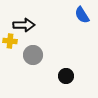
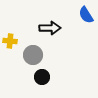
blue semicircle: moved 4 px right
black arrow: moved 26 px right, 3 px down
black circle: moved 24 px left, 1 px down
